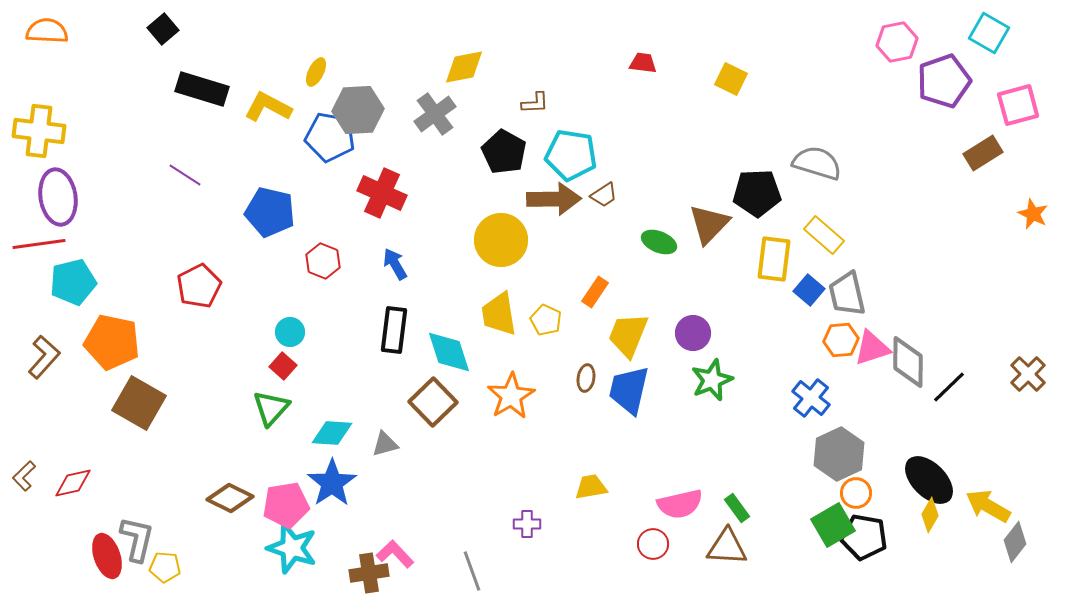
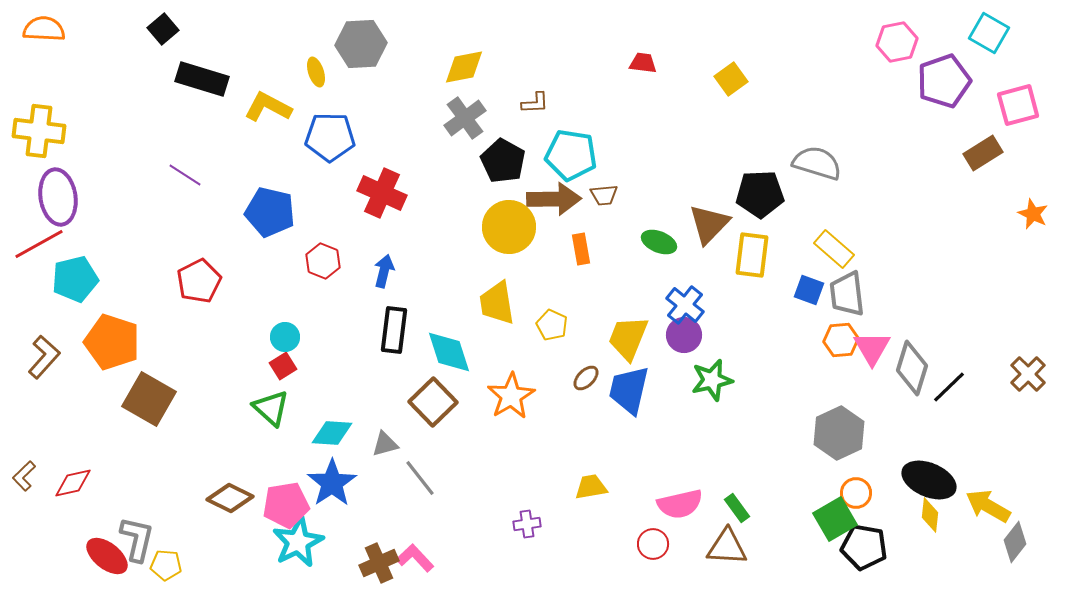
orange semicircle at (47, 31): moved 3 px left, 2 px up
yellow ellipse at (316, 72): rotated 44 degrees counterclockwise
yellow square at (731, 79): rotated 28 degrees clockwise
black rectangle at (202, 89): moved 10 px up
gray hexagon at (358, 110): moved 3 px right, 66 px up
gray cross at (435, 114): moved 30 px right, 4 px down
blue pentagon at (330, 137): rotated 9 degrees counterclockwise
black pentagon at (504, 152): moved 1 px left, 9 px down
black pentagon at (757, 193): moved 3 px right, 1 px down
brown trapezoid at (604, 195): rotated 28 degrees clockwise
yellow rectangle at (824, 235): moved 10 px right, 14 px down
yellow circle at (501, 240): moved 8 px right, 13 px up
red line at (39, 244): rotated 21 degrees counterclockwise
yellow rectangle at (774, 259): moved 22 px left, 4 px up
blue arrow at (395, 264): moved 11 px left, 7 px down; rotated 44 degrees clockwise
cyan pentagon at (73, 282): moved 2 px right, 3 px up
red pentagon at (199, 286): moved 5 px up
blue square at (809, 290): rotated 20 degrees counterclockwise
orange rectangle at (595, 292): moved 14 px left, 43 px up; rotated 44 degrees counterclockwise
gray trapezoid at (847, 294): rotated 6 degrees clockwise
yellow trapezoid at (499, 314): moved 2 px left, 11 px up
yellow pentagon at (546, 320): moved 6 px right, 5 px down
cyan circle at (290, 332): moved 5 px left, 5 px down
purple circle at (693, 333): moved 9 px left, 2 px down
yellow trapezoid at (628, 335): moved 3 px down
orange pentagon at (112, 342): rotated 6 degrees clockwise
pink triangle at (872, 348): rotated 42 degrees counterclockwise
gray diamond at (908, 362): moved 4 px right, 6 px down; rotated 16 degrees clockwise
red square at (283, 366): rotated 16 degrees clockwise
brown ellipse at (586, 378): rotated 36 degrees clockwise
green star at (712, 380): rotated 9 degrees clockwise
blue cross at (811, 398): moved 126 px left, 93 px up
brown square at (139, 403): moved 10 px right, 4 px up
green triangle at (271, 408): rotated 30 degrees counterclockwise
gray hexagon at (839, 454): moved 21 px up
black ellipse at (929, 480): rotated 22 degrees counterclockwise
yellow diamond at (930, 515): rotated 24 degrees counterclockwise
purple cross at (527, 524): rotated 8 degrees counterclockwise
green square at (833, 525): moved 2 px right, 6 px up
black pentagon at (864, 537): moved 10 px down
cyan star at (292, 548): moved 6 px right, 6 px up; rotated 27 degrees clockwise
pink L-shape at (395, 554): moved 20 px right, 4 px down
red ellipse at (107, 556): rotated 33 degrees counterclockwise
yellow pentagon at (165, 567): moved 1 px right, 2 px up
gray line at (472, 571): moved 52 px left, 93 px up; rotated 18 degrees counterclockwise
brown cross at (369, 573): moved 10 px right, 10 px up; rotated 15 degrees counterclockwise
